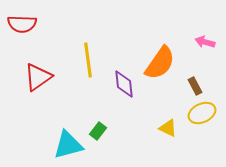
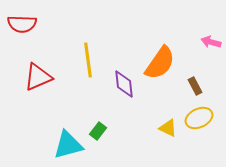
pink arrow: moved 6 px right
red triangle: rotated 12 degrees clockwise
yellow ellipse: moved 3 px left, 5 px down
